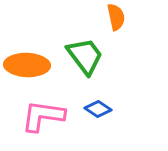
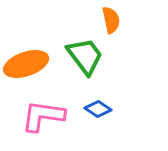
orange semicircle: moved 5 px left, 3 px down
orange ellipse: moved 1 px left, 1 px up; rotated 21 degrees counterclockwise
